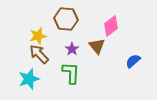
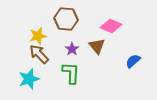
pink diamond: rotated 60 degrees clockwise
